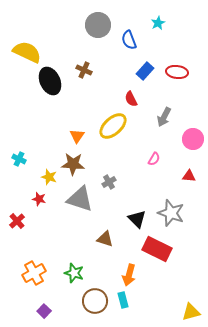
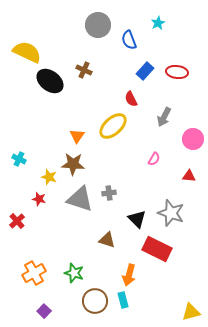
black ellipse: rotated 28 degrees counterclockwise
gray cross: moved 11 px down; rotated 24 degrees clockwise
brown triangle: moved 2 px right, 1 px down
